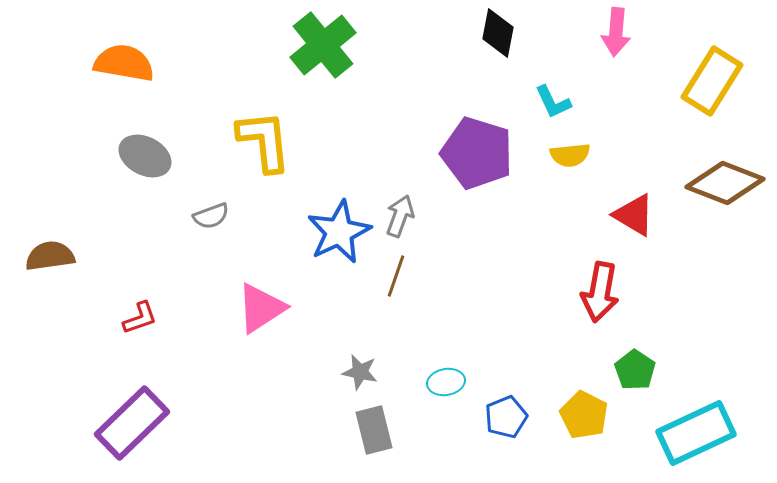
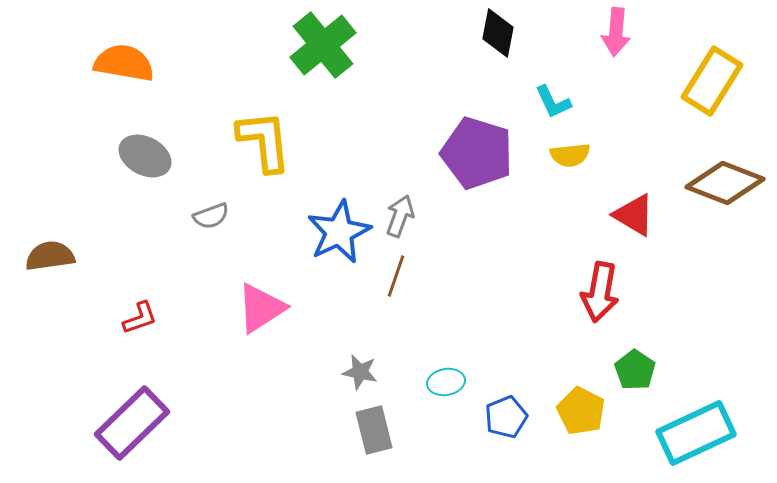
yellow pentagon: moved 3 px left, 4 px up
